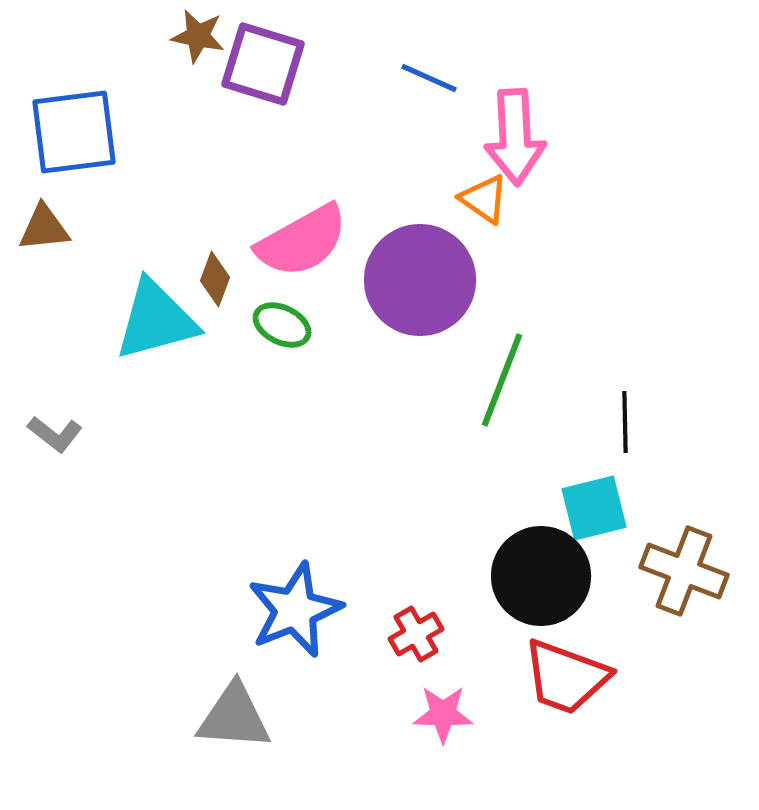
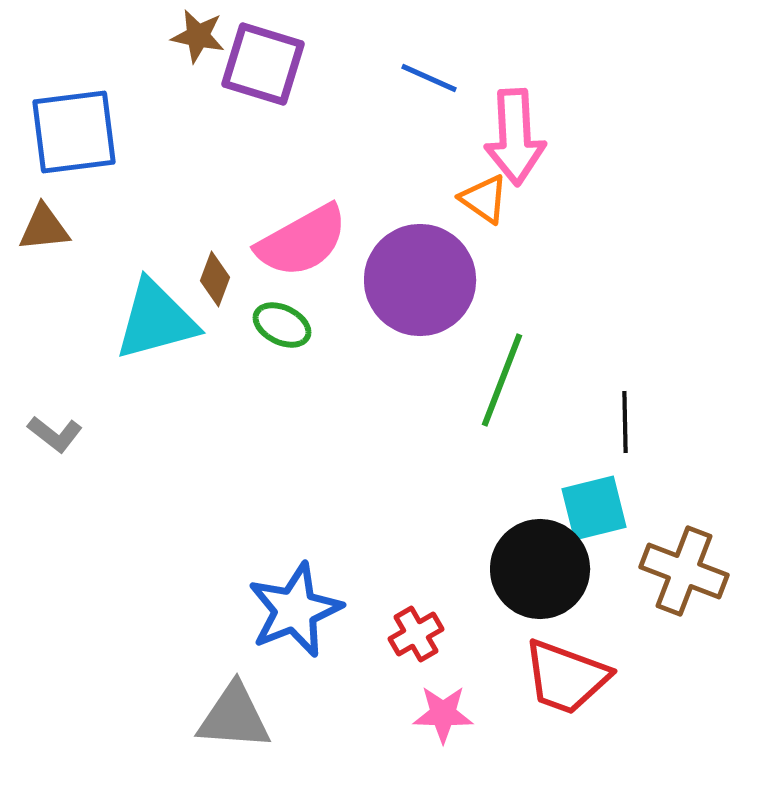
black circle: moved 1 px left, 7 px up
